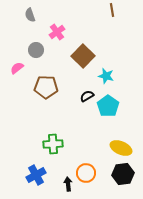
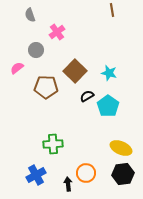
brown square: moved 8 px left, 15 px down
cyan star: moved 3 px right, 3 px up
